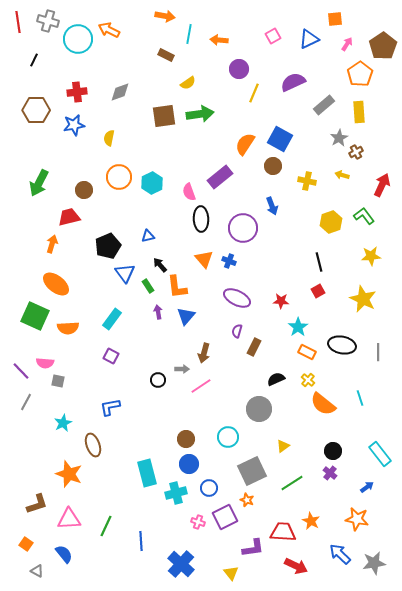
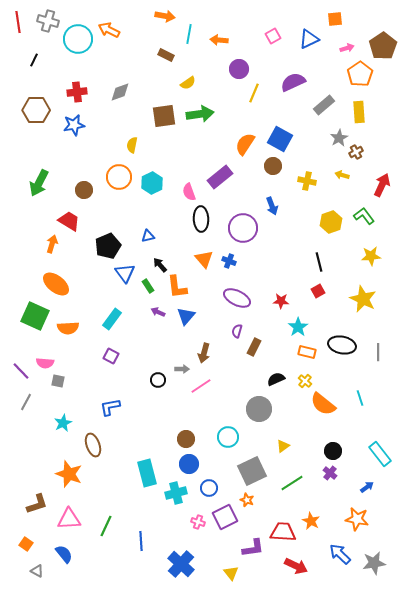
pink arrow at (347, 44): moved 4 px down; rotated 40 degrees clockwise
yellow semicircle at (109, 138): moved 23 px right, 7 px down
red trapezoid at (69, 217): moved 4 px down; rotated 45 degrees clockwise
purple arrow at (158, 312): rotated 56 degrees counterclockwise
orange rectangle at (307, 352): rotated 12 degrees counterclockwise
yellow cross at (308, 380): moved 3 px left, 1 px down
